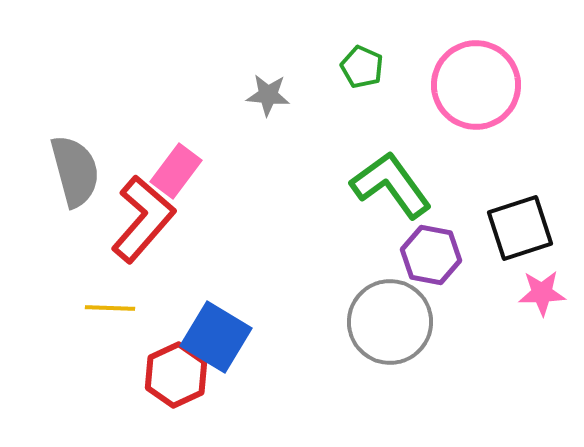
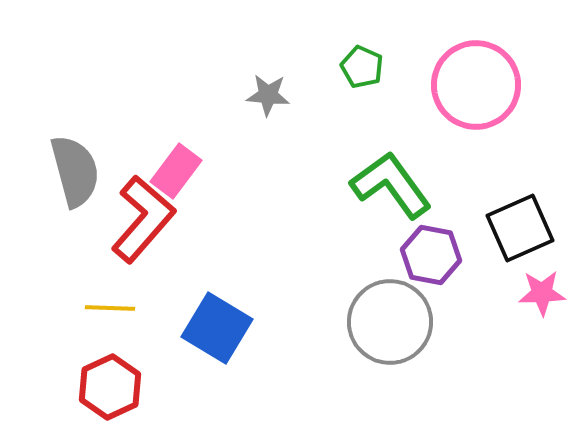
black square: rotated 6 degrees counterclockwise
blue square: moved 1 px right, 9 px up
red hexagon: moved 66 px left, 12 px down
